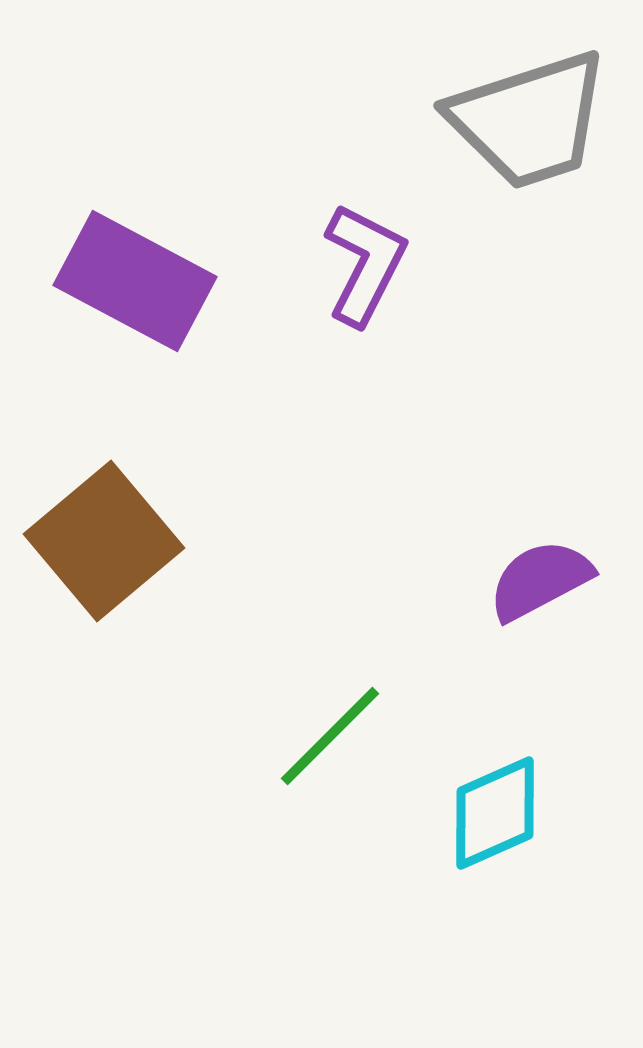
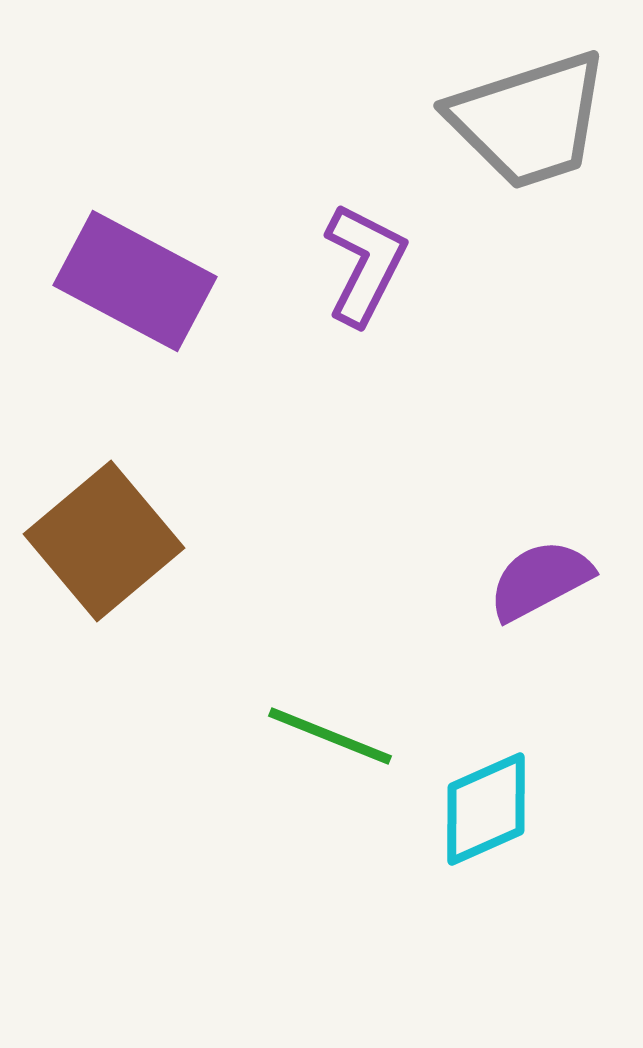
green line: rotated 67 degrees clockwise
cyan diamond: moved 9 px left, 4 px up
